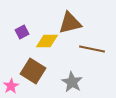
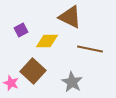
brown triangle: moved 6 px up; rotated 40 degrees clockwise
purple square: moved 1 px left, 2 px up
brown line: moved 2 px left
brown square: rotated 10 degrees clockwise
pink star: moved 3 px up; rotated 21 degrees counterclockwise
